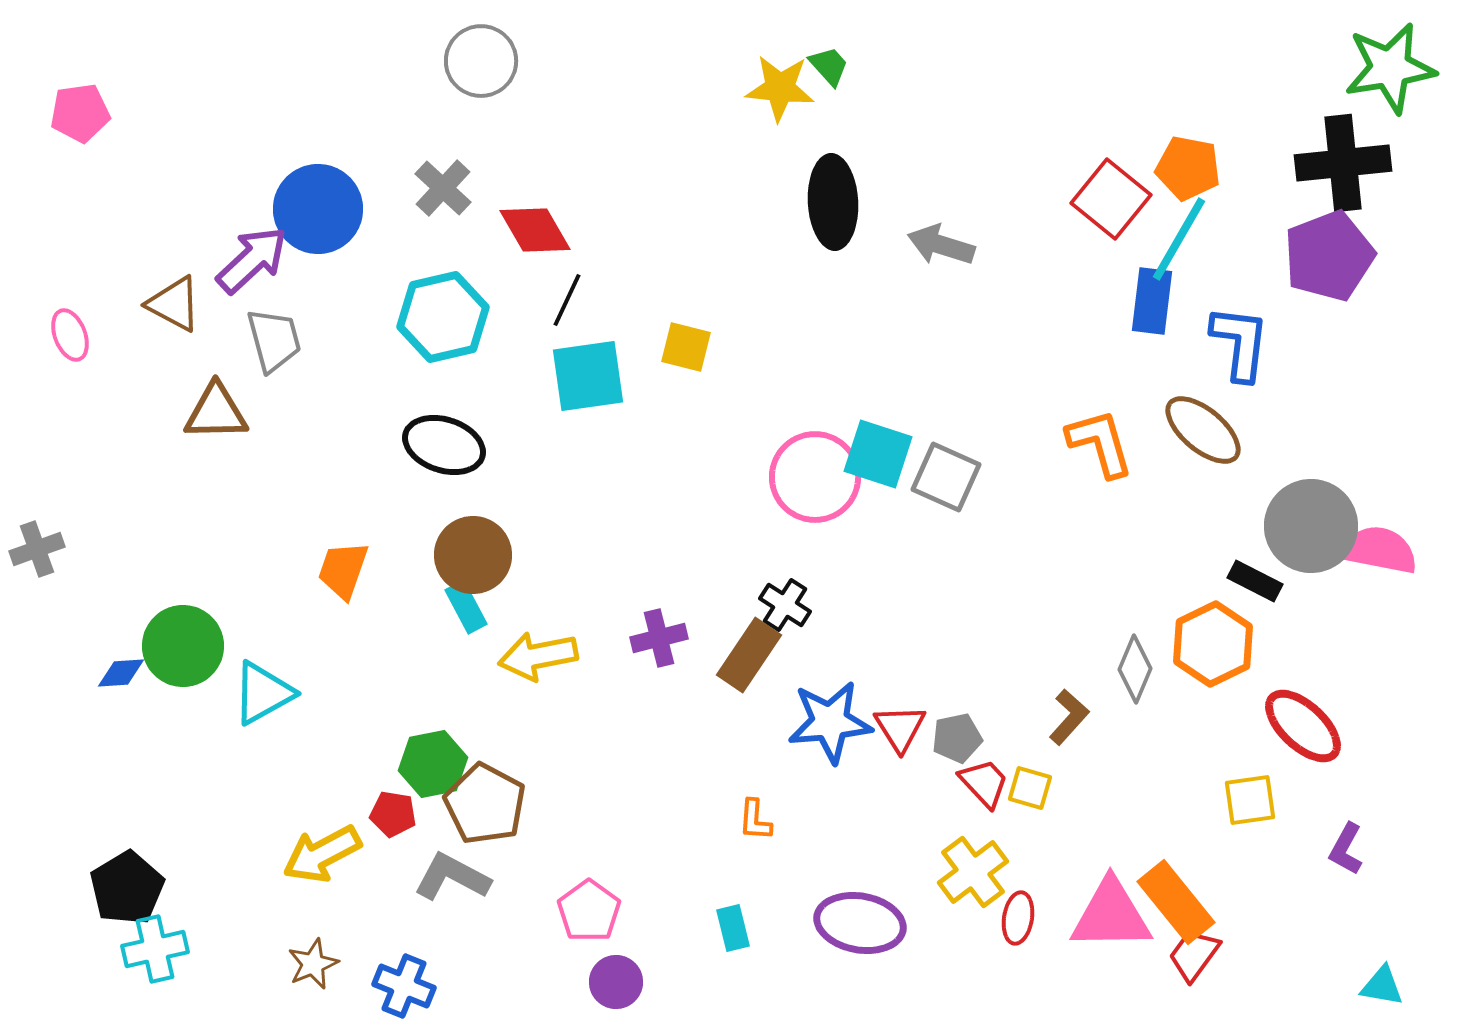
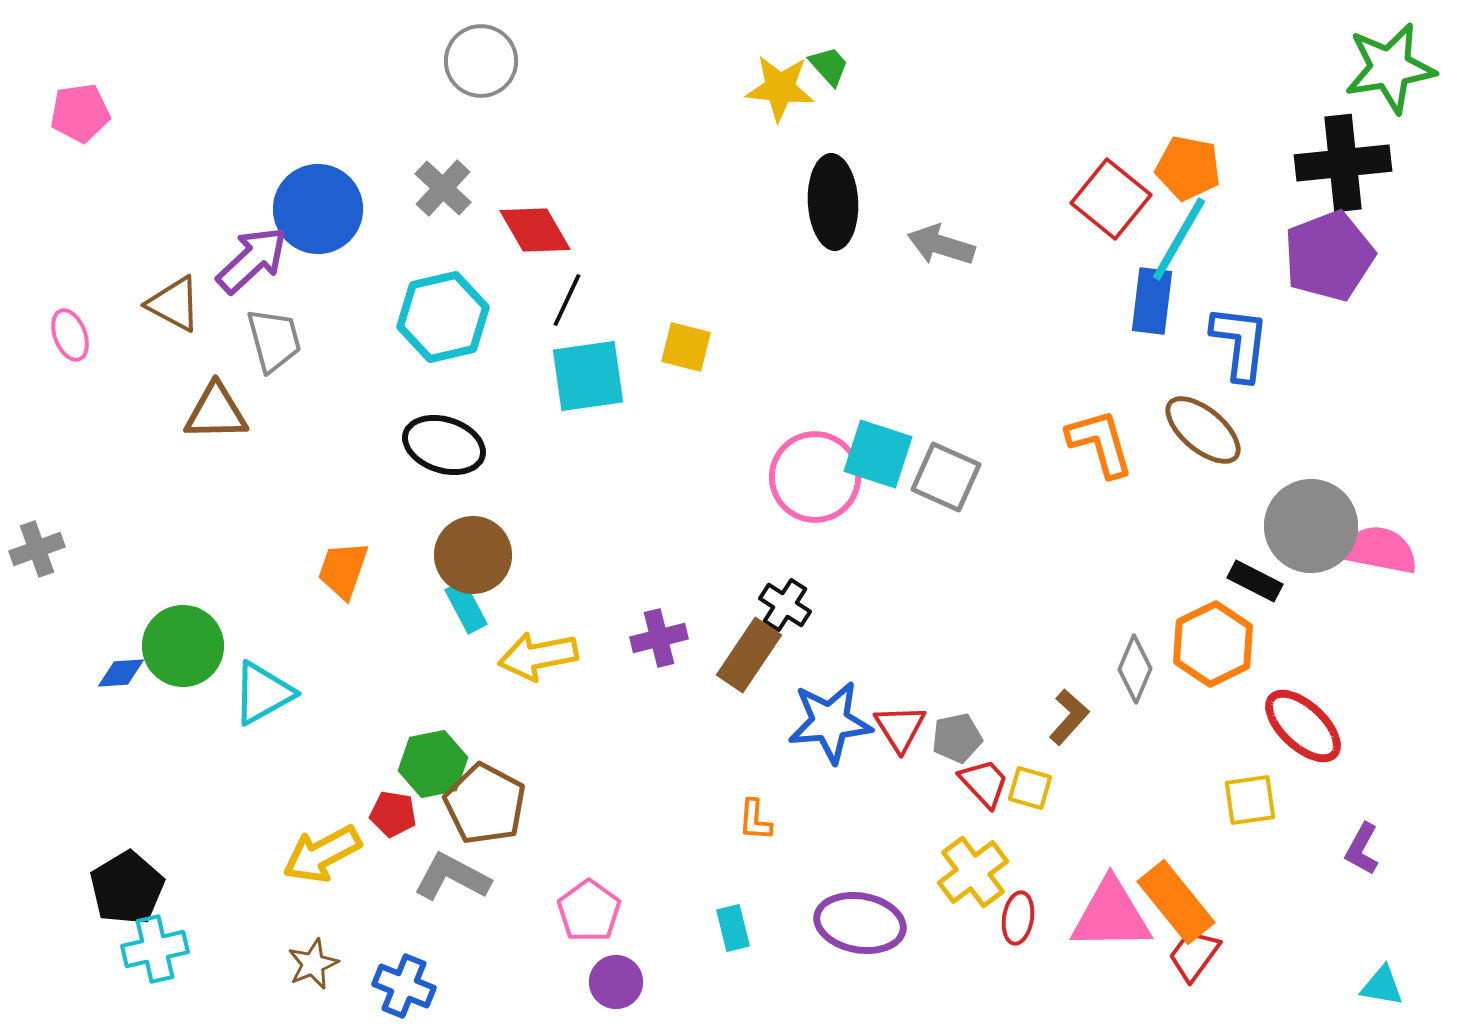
purple L-shape at (1346, 849): moved 16 px right
